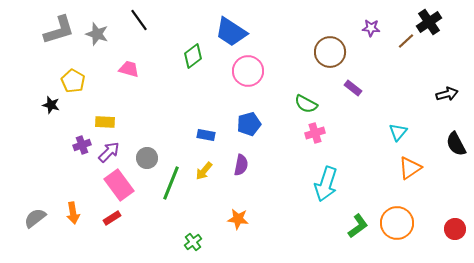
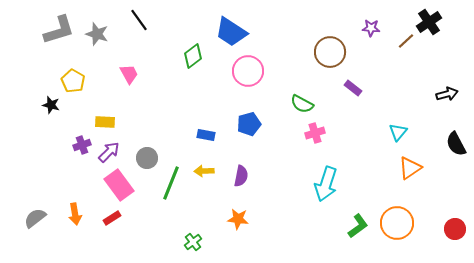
pink trapezoid: moved 5 px down; rotated 45 degrees clockwise
green semicircle: moved 4 px left
purple semicircle: moved 11 px down
yellow arrow: rotated 48 degrees clockwise
orange arrow: moved 2 px right, 1 px down
